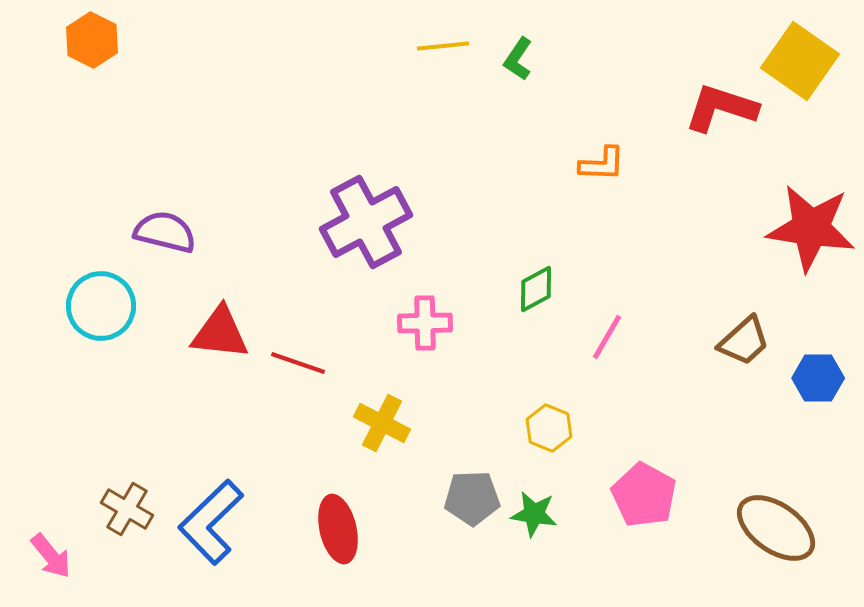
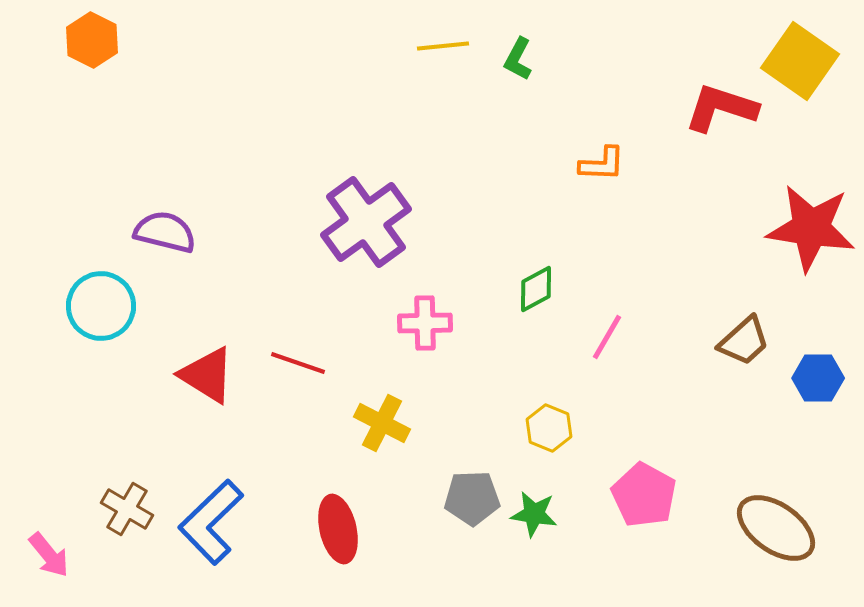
green L-shape: rotated 6 degrees counterclockwise
purple cross: rotated 8 degrees counterclockwise
red triangle: moved 13 px left, 42 px down; rotated 26 degrees clockwise
pink arrow: moved 2 px left, 1 px up
